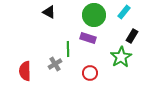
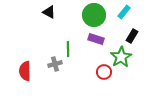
purple rectangle: moved 8 px right, 1 px down
gray cross: rotated 16 degrees clockwise
red circle: moved 14 px right, 1 px up
